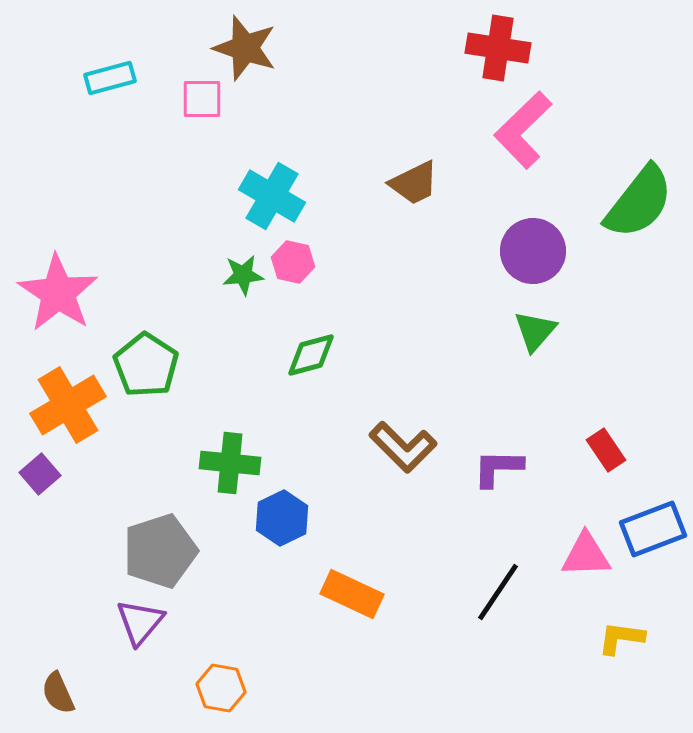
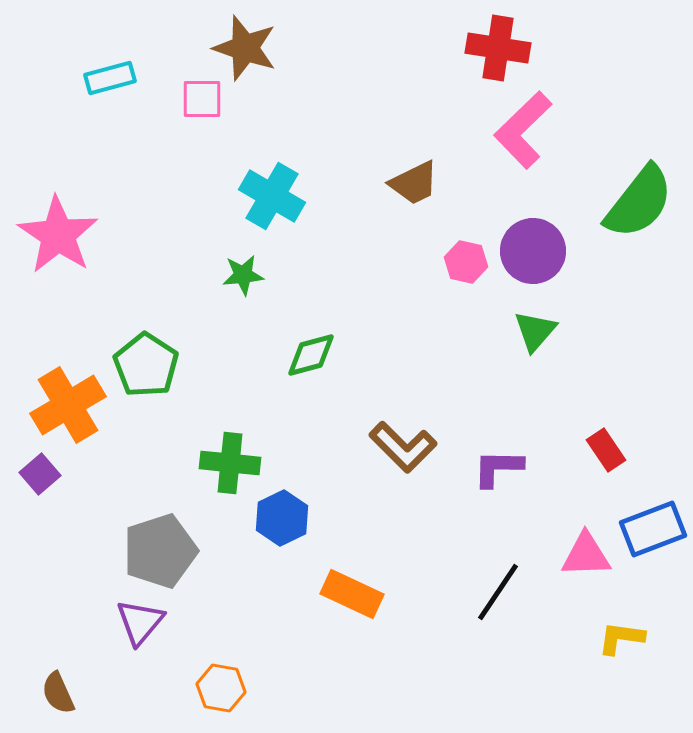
pink hexagon: moved 173 px right
pink star: moved 58 px up
